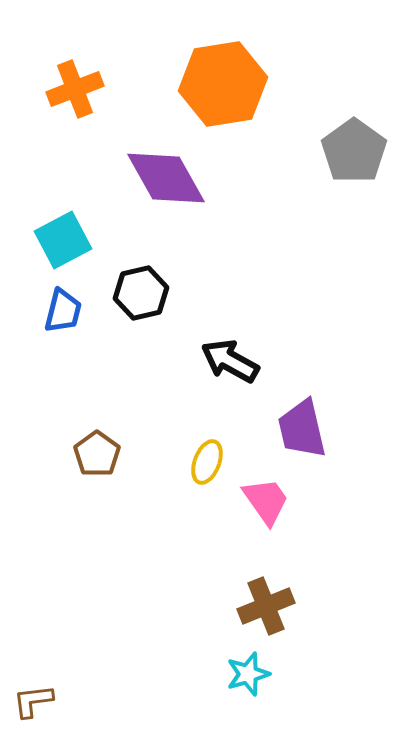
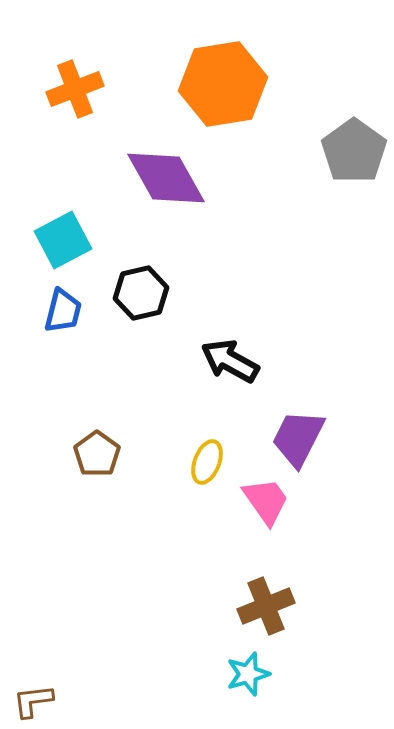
purple trapezoid: moved 4 px left, 9 px down; rotated 40 degrees clockwise
